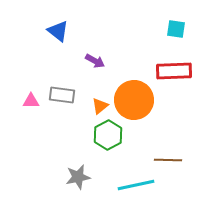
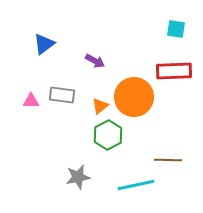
blue triangle: moved 14 px left, 13 px down; rotated 45 degrees clockwise
orange circle: moved 3 px up
